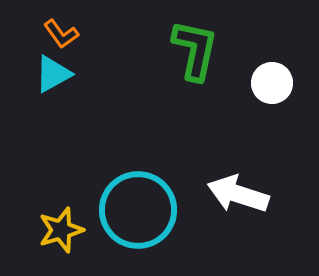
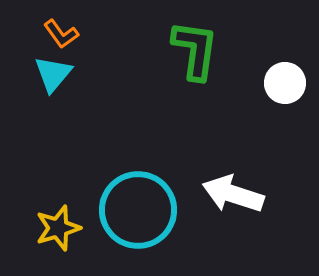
green L-shape: rotated 4 degrees counterclockwise
cyan triangle: rotated 21 degrees counterclockwise
white circle: moved 13 px right
white arrow: moved 5 px left
yellow star: moved 3 px left, 2 px up
